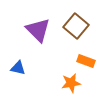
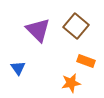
blue triangle: rotated 42 degrees clockwise
